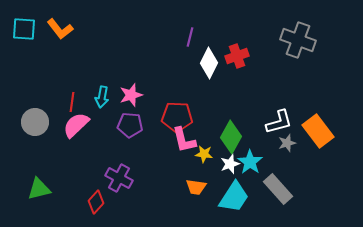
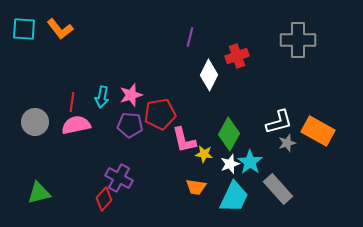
gray cross: rotated 20 degrees counterclockwise
white diamond: moved 12 px down
red pentagon: moved 17 px left, 3 px up; rotated 12 degrees counterclockwise
pink semicircle: rotated 32 degrees clockwise
orange rectangle: rotated 24 degrees counterclockwise
green diamond: moved 2 px left, 3 px up
green triangle: moved 4 px down
cyan trapezoid: rotated 8 degrees counterclockwise
red diamond: moved 8 px right, 3 px up
